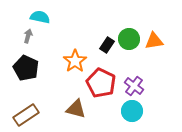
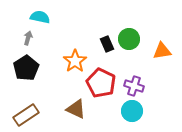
gray arrow: moved 2 px down
orange triangle: moved 8 px right, 10 px down
black rectangle: moved 1 px up; rotated 56 degrees counterclockwise
black pentagon: rotated 15 degrees clockwise
purple cross: rotated 18 degrees counterclockwise
brown triangle: rotated 10 degrees clockwise
